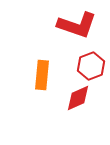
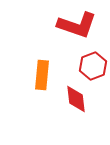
red hexagon: moved 2 px right
red diamond: moved 2 px left, 1 px down; rotated 72 degrees counterclockwise
